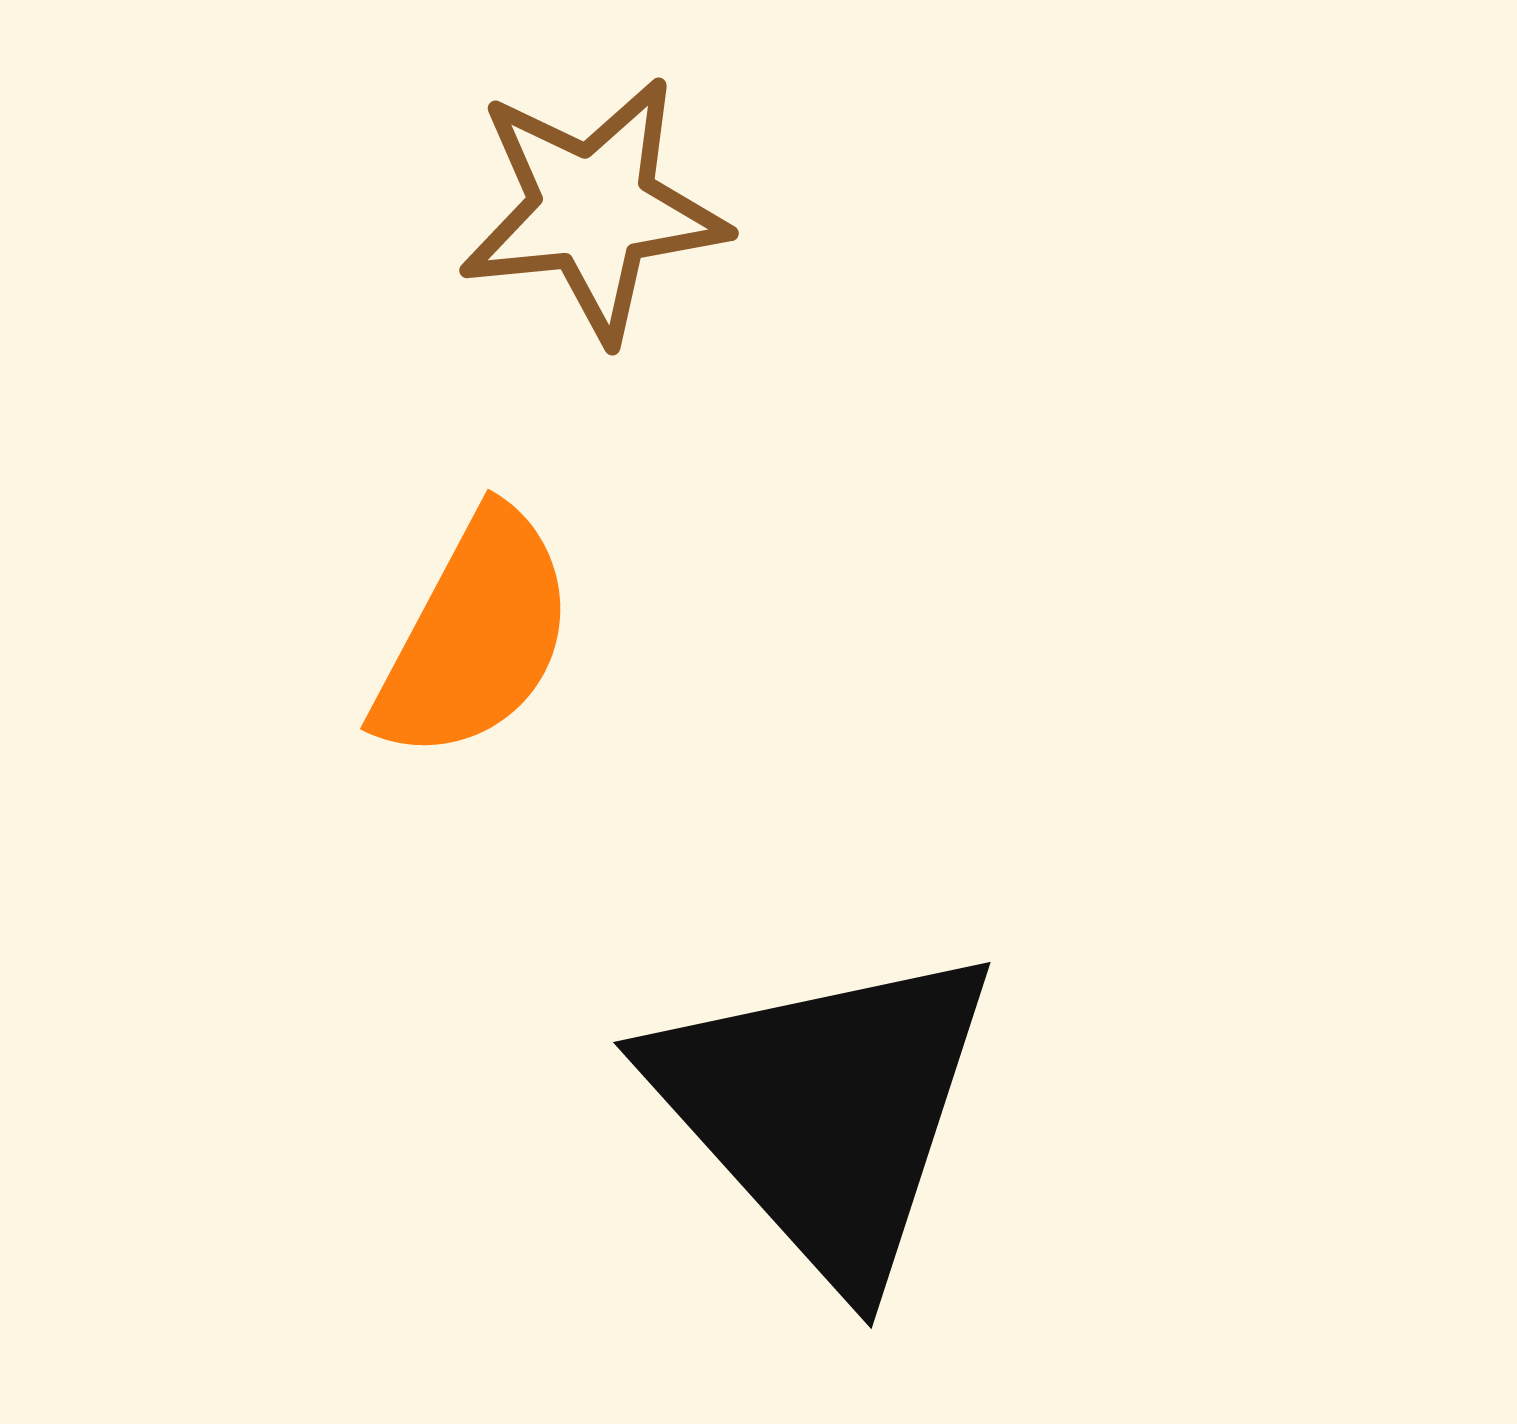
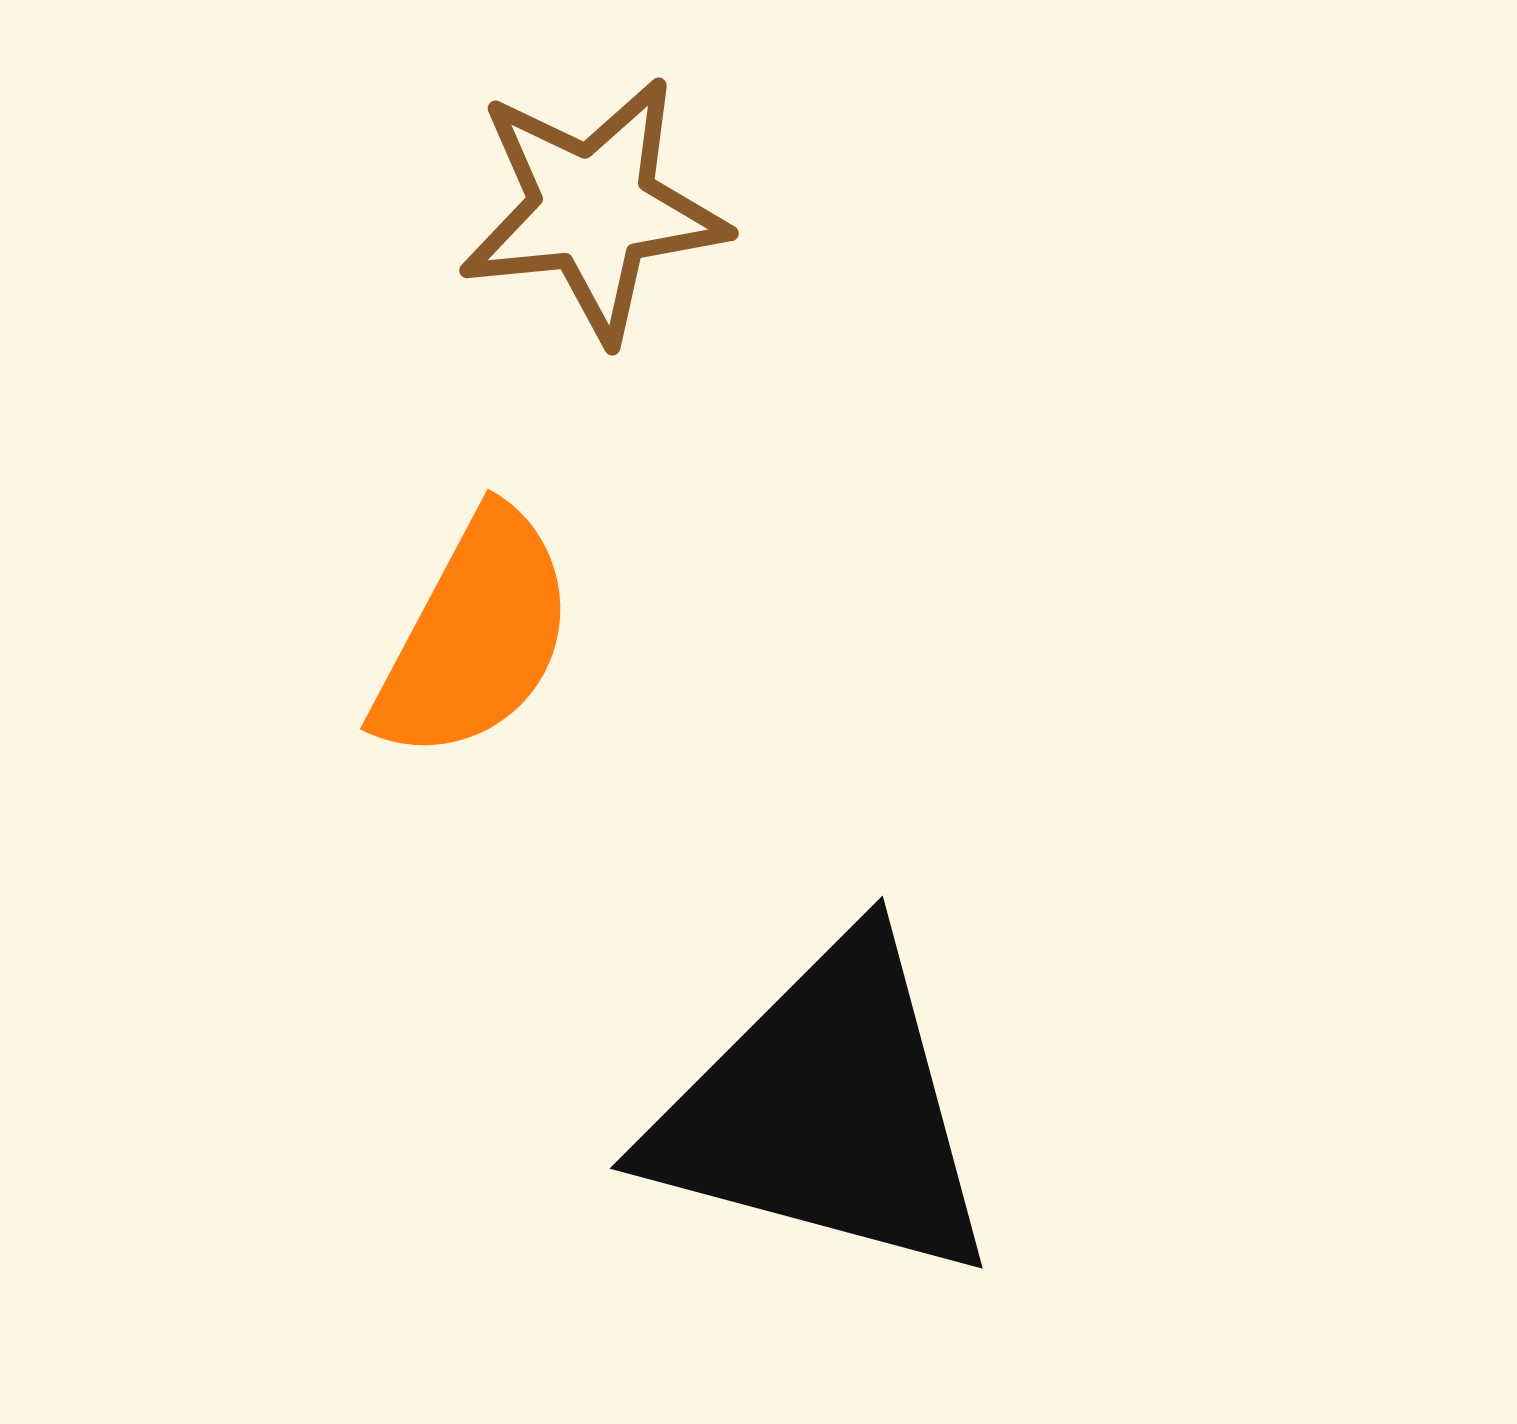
black triangle: rotated 33 degrees counterclockwise
